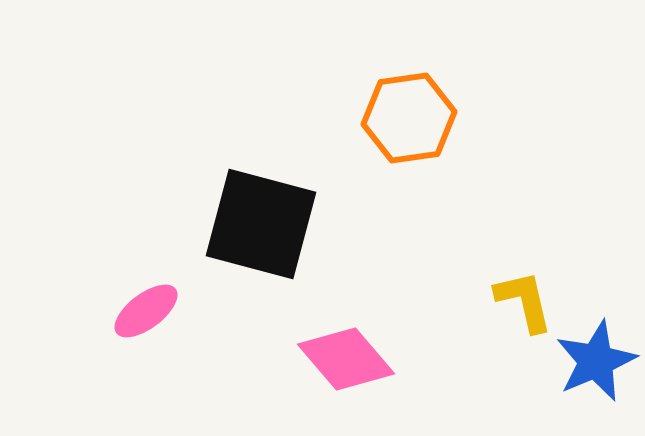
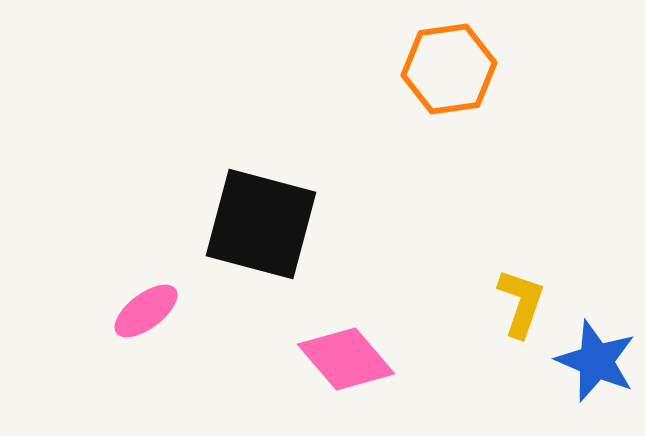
orange hexagon: moved 40 px right, 49 px up
yellow L-shape: moved 3 px left, 2 px down; rotated 32 degrees clockwise
blue star: rotated 26 degrees counterclockwise
